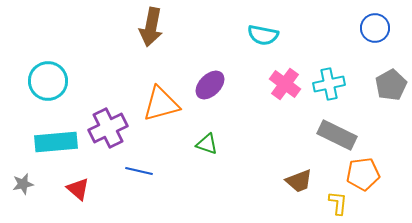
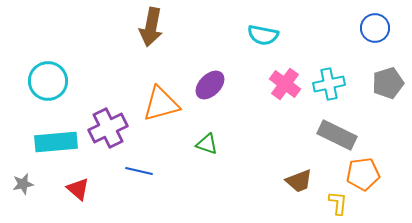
gray pentagon: moved 3 px left, 2 px up; rotated 12 degrees clockwise
